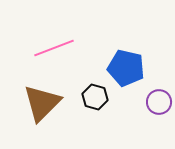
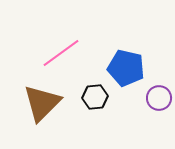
pink line: moved 7 px right, 5 px down; rotated 15 degrees counterclockwise
black hexagon: rotated 20 degrees counterclockwise
purple circle: moved 4 px up
